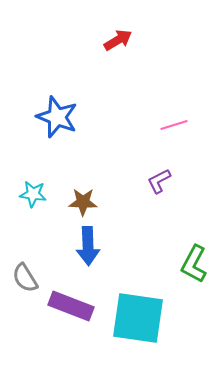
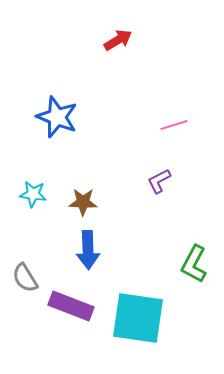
blue arrow: moved 4 px down
